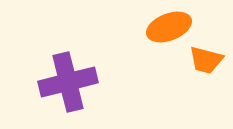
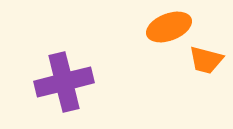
purple cross: moved 4 px left
